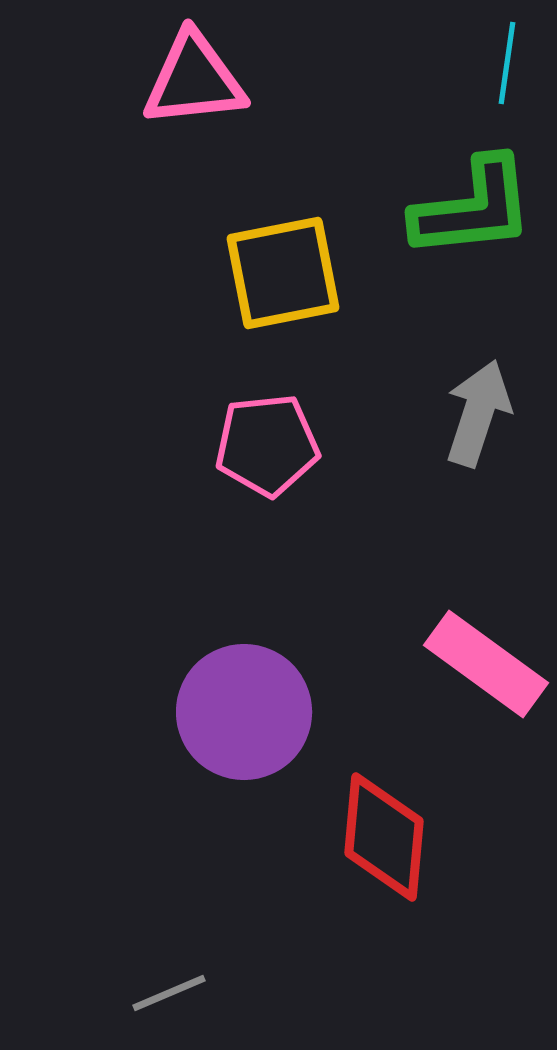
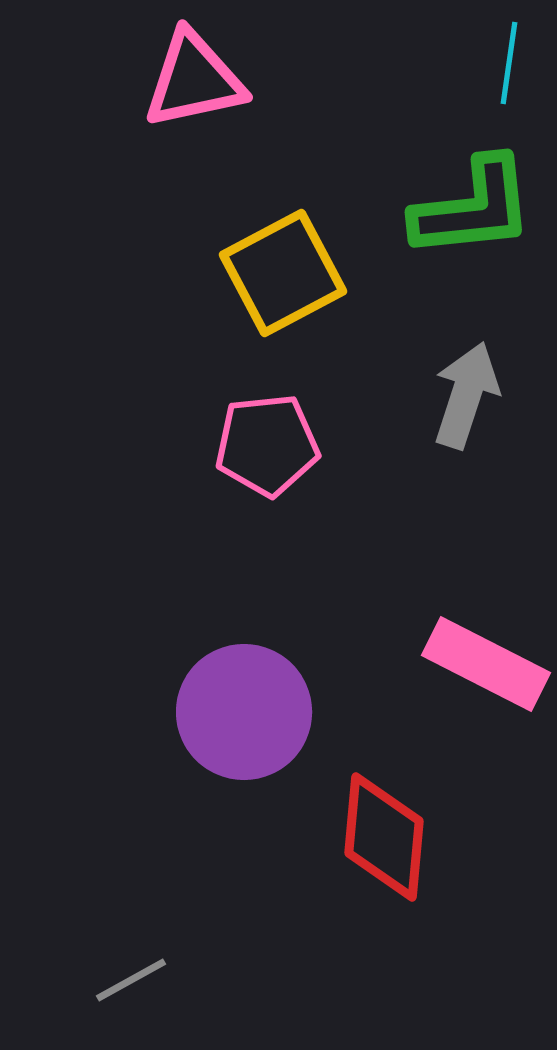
cyan line: moved 2 px right
pink triangle: rotated 6 degrees counterclockwise
yellow square: rotated 17 degrees counterclockwise
gray arrow: moved 12 px left, 18 px up
pink rectangle: rotated 9 degrees counterclockwise
gray line: moved 38 px left, 13 px up; rotated 6 degrees counterclockwise
